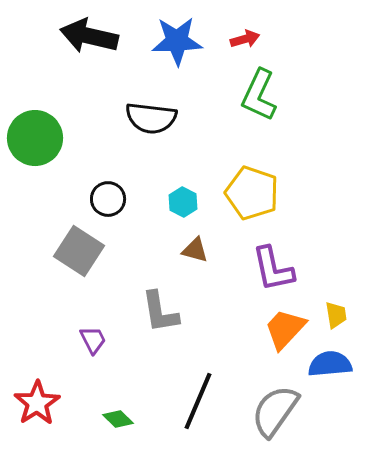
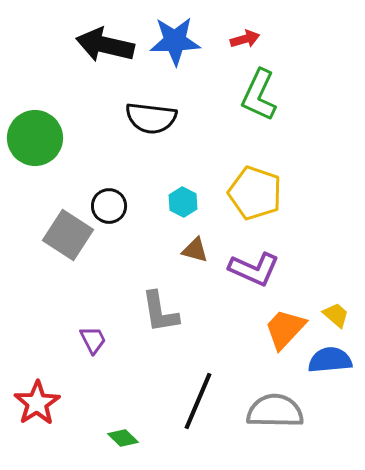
black arrow: moved 16 px right, 9 px down
blue star: moved 2 px left
yellow pentagon: moved 3 px right
black circle: moved 1 px right, 7 px down
gray square: moved 11 px left, 16 px up
purple L-shape: moved 19 px left; rotated 54 degrees counterclockwise
yellow trapezoid: rotated 40 degrees counterclockwise
blue semicircle: moved 4 px up
gray semicircle: rotated 56 degrees clockwise
green diamond: moved 5 px right, 19 px down
